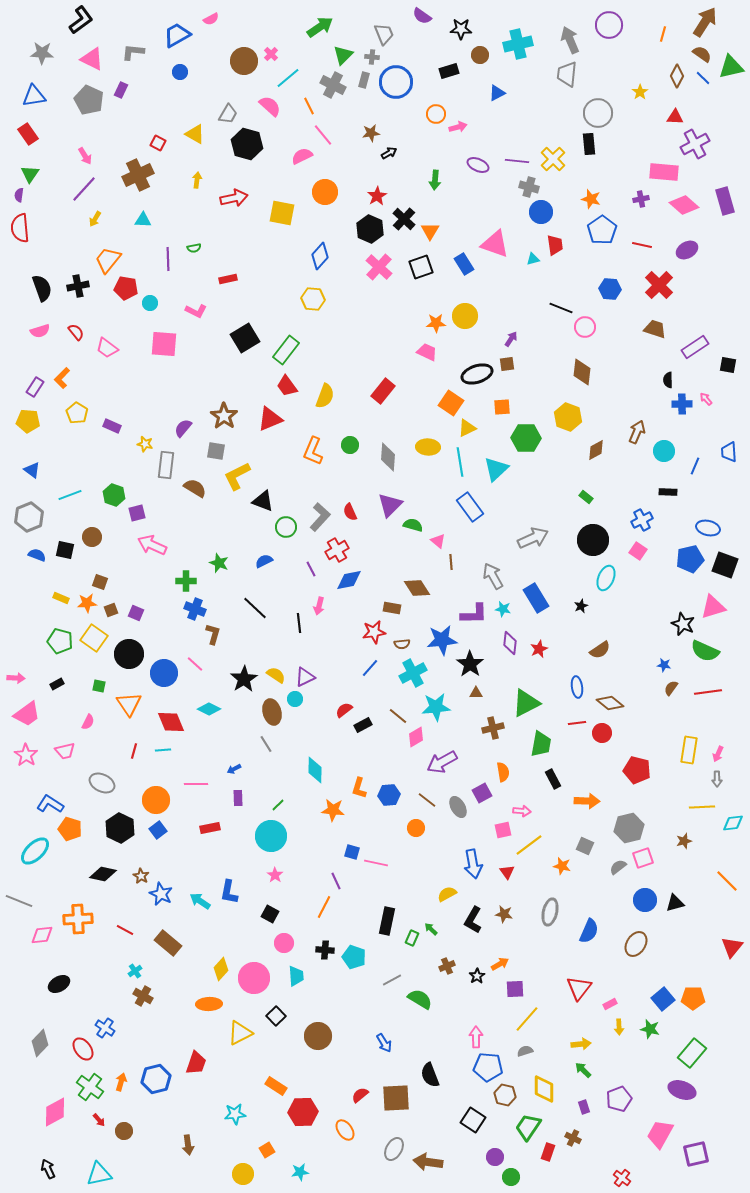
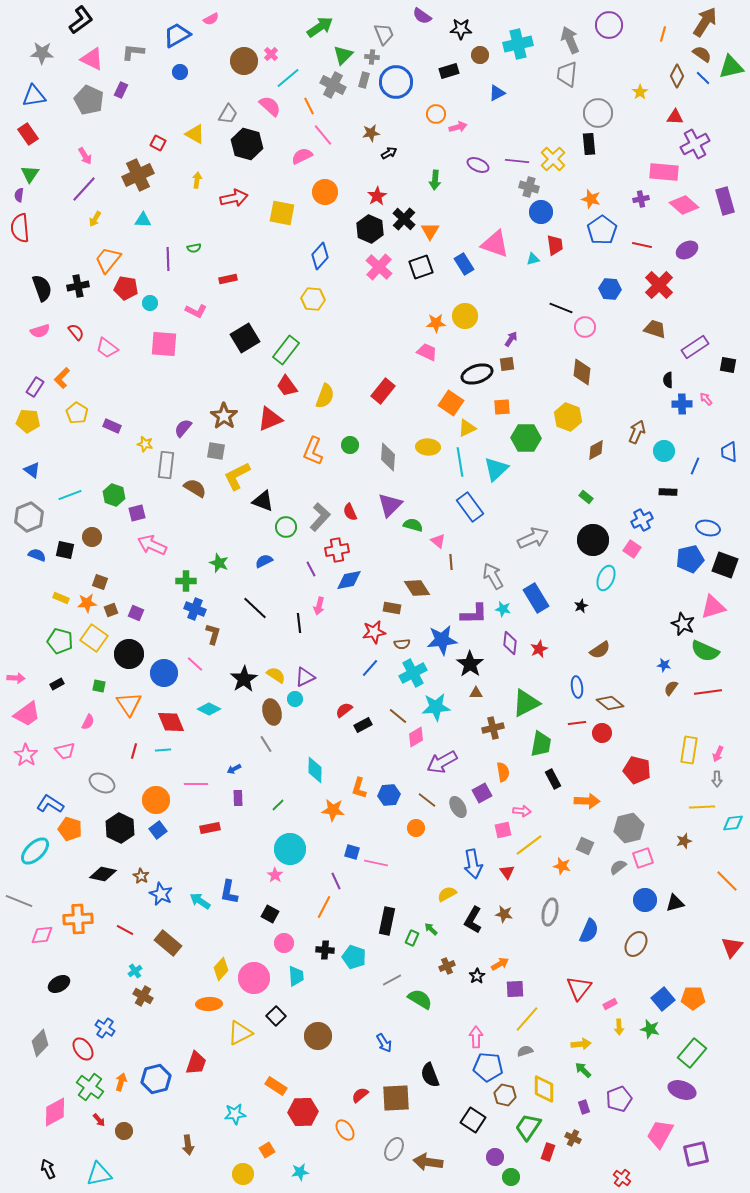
red cross at (337, 550): rotated 20 degrees clockwise
pink square at (638, 551): moved 6 px left, 2 px up
cyan circle at (271, 836): moved 19 px right, 13 px down
